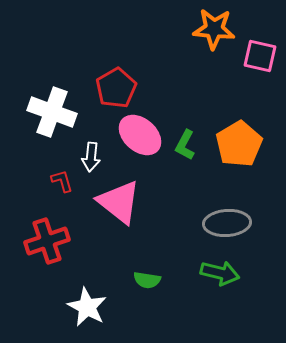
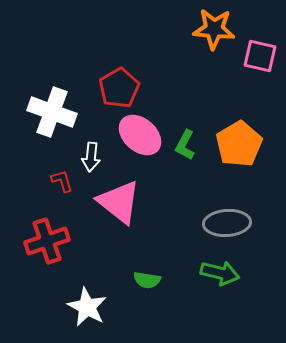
red pentagon: moved 3 px right
